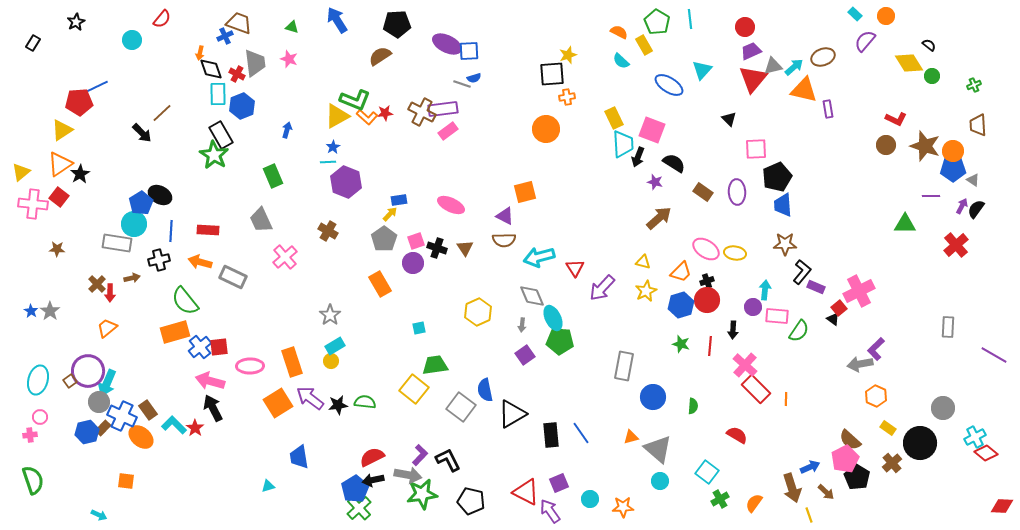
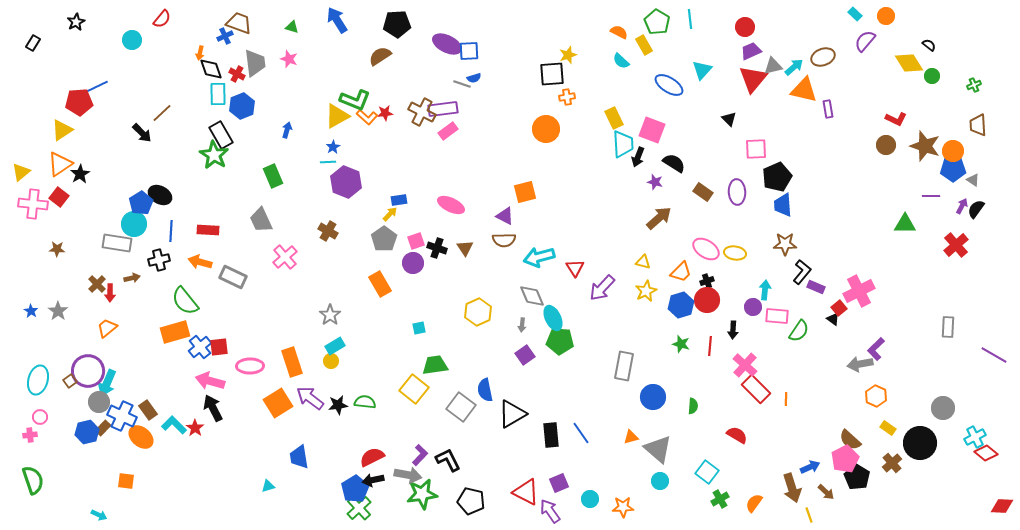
gray star at (50, 311): moved 8 px right
